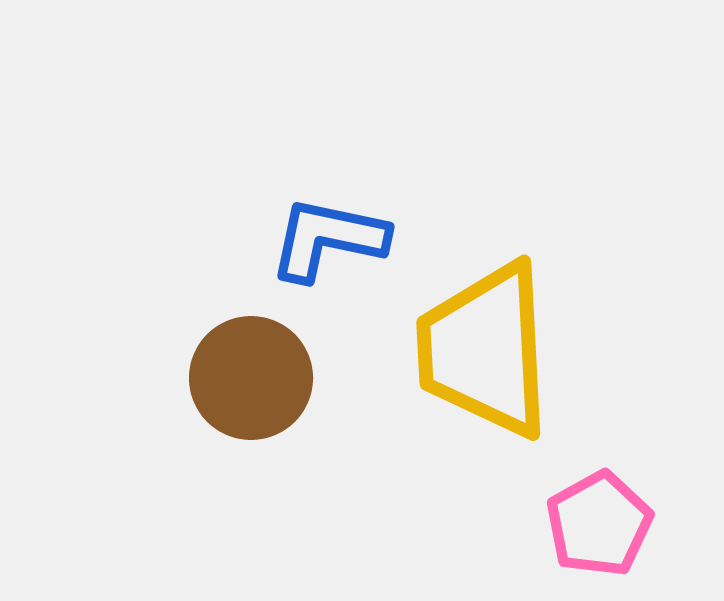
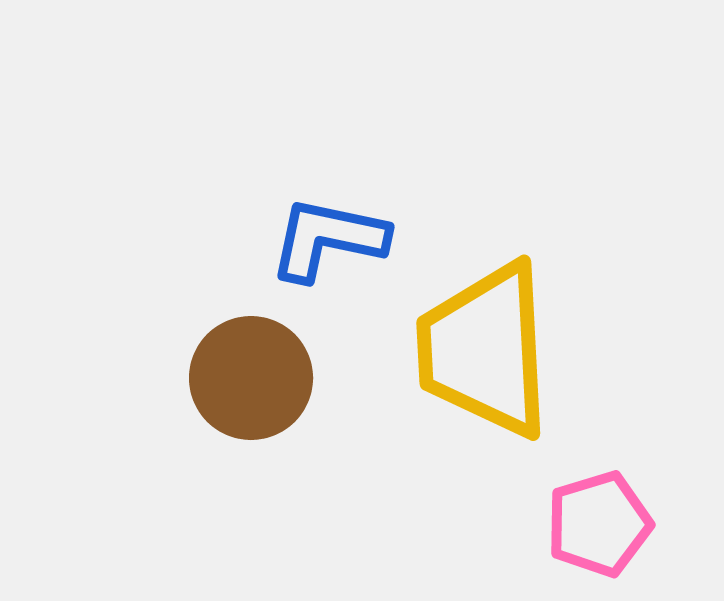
pink pentagon: rotated 12 degrees clockwise
